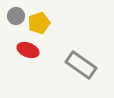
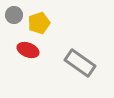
gray circle: moved 2 px left, 1 px up
gray rectangle: moved 1 px left, 2 px up
